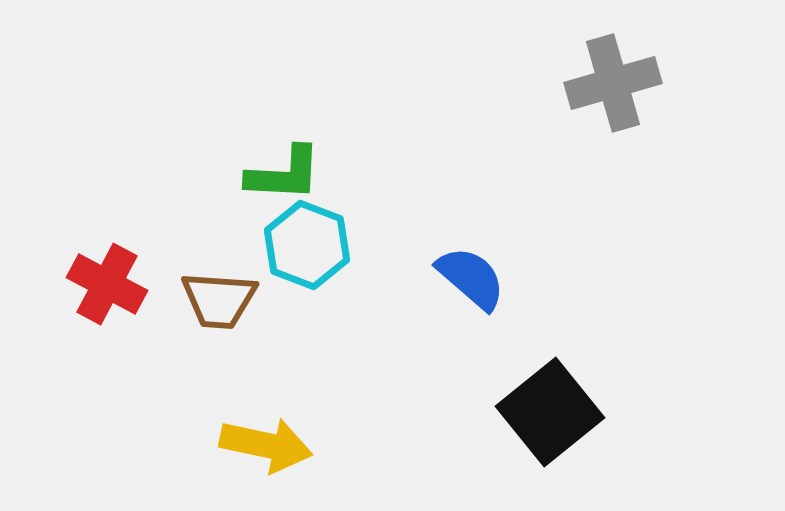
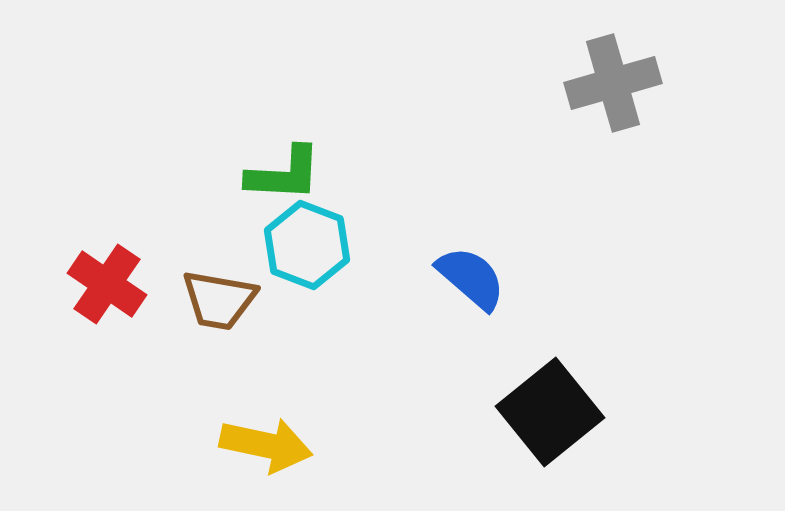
red cross: rotated 6 degrees clockwise
brown trapezoid: rotated 6 degrees clockwise
